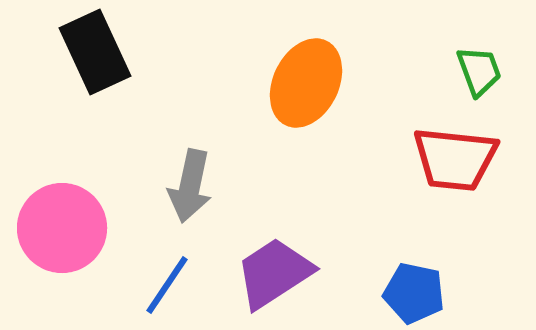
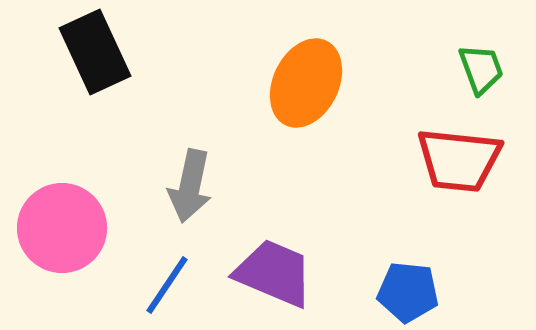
green trapezoid: moved 2 px right, 2 px up
red trapezoid: moved 4 px right, 1 px down
purple trapezoid: rotated 56 degrees clockwise
blue pentagon: moved 6 px left, 1 px up; rotated 6 degrees counterclockwise
